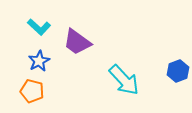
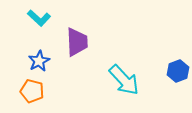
cyan L-shape: moved 9 px up
purple trapezoid: rotated 128 degrees counterclockwise
